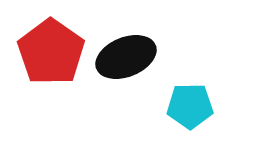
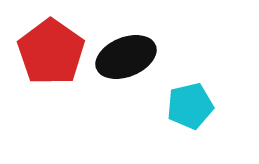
cyan pentagon: rotated 12 degrees counterclockwise
